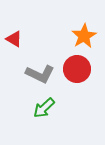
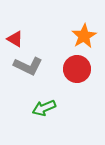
red triangle: moved 1 px right
gray L-shape: moved 12 px left, 8 px up
green arrow: rotated 20 degrees clockwise
